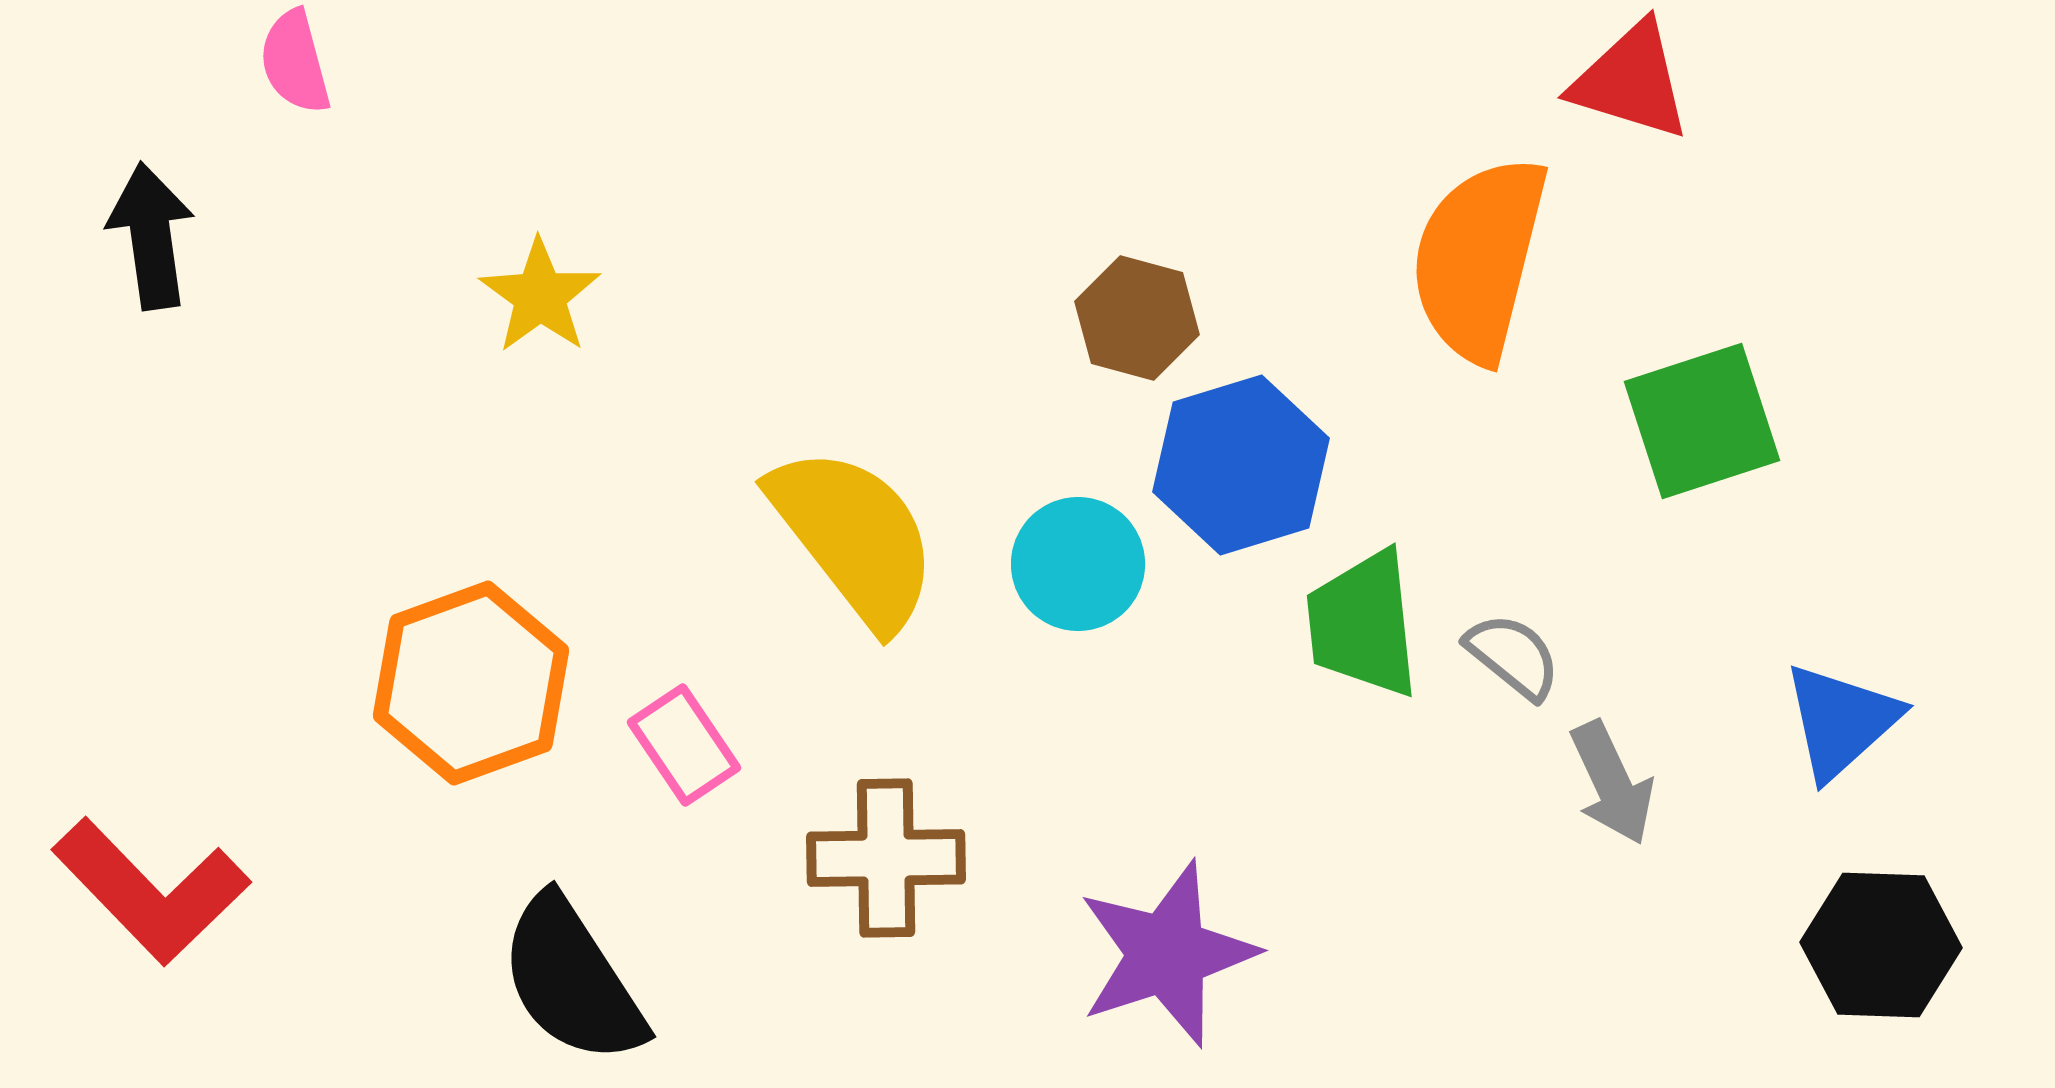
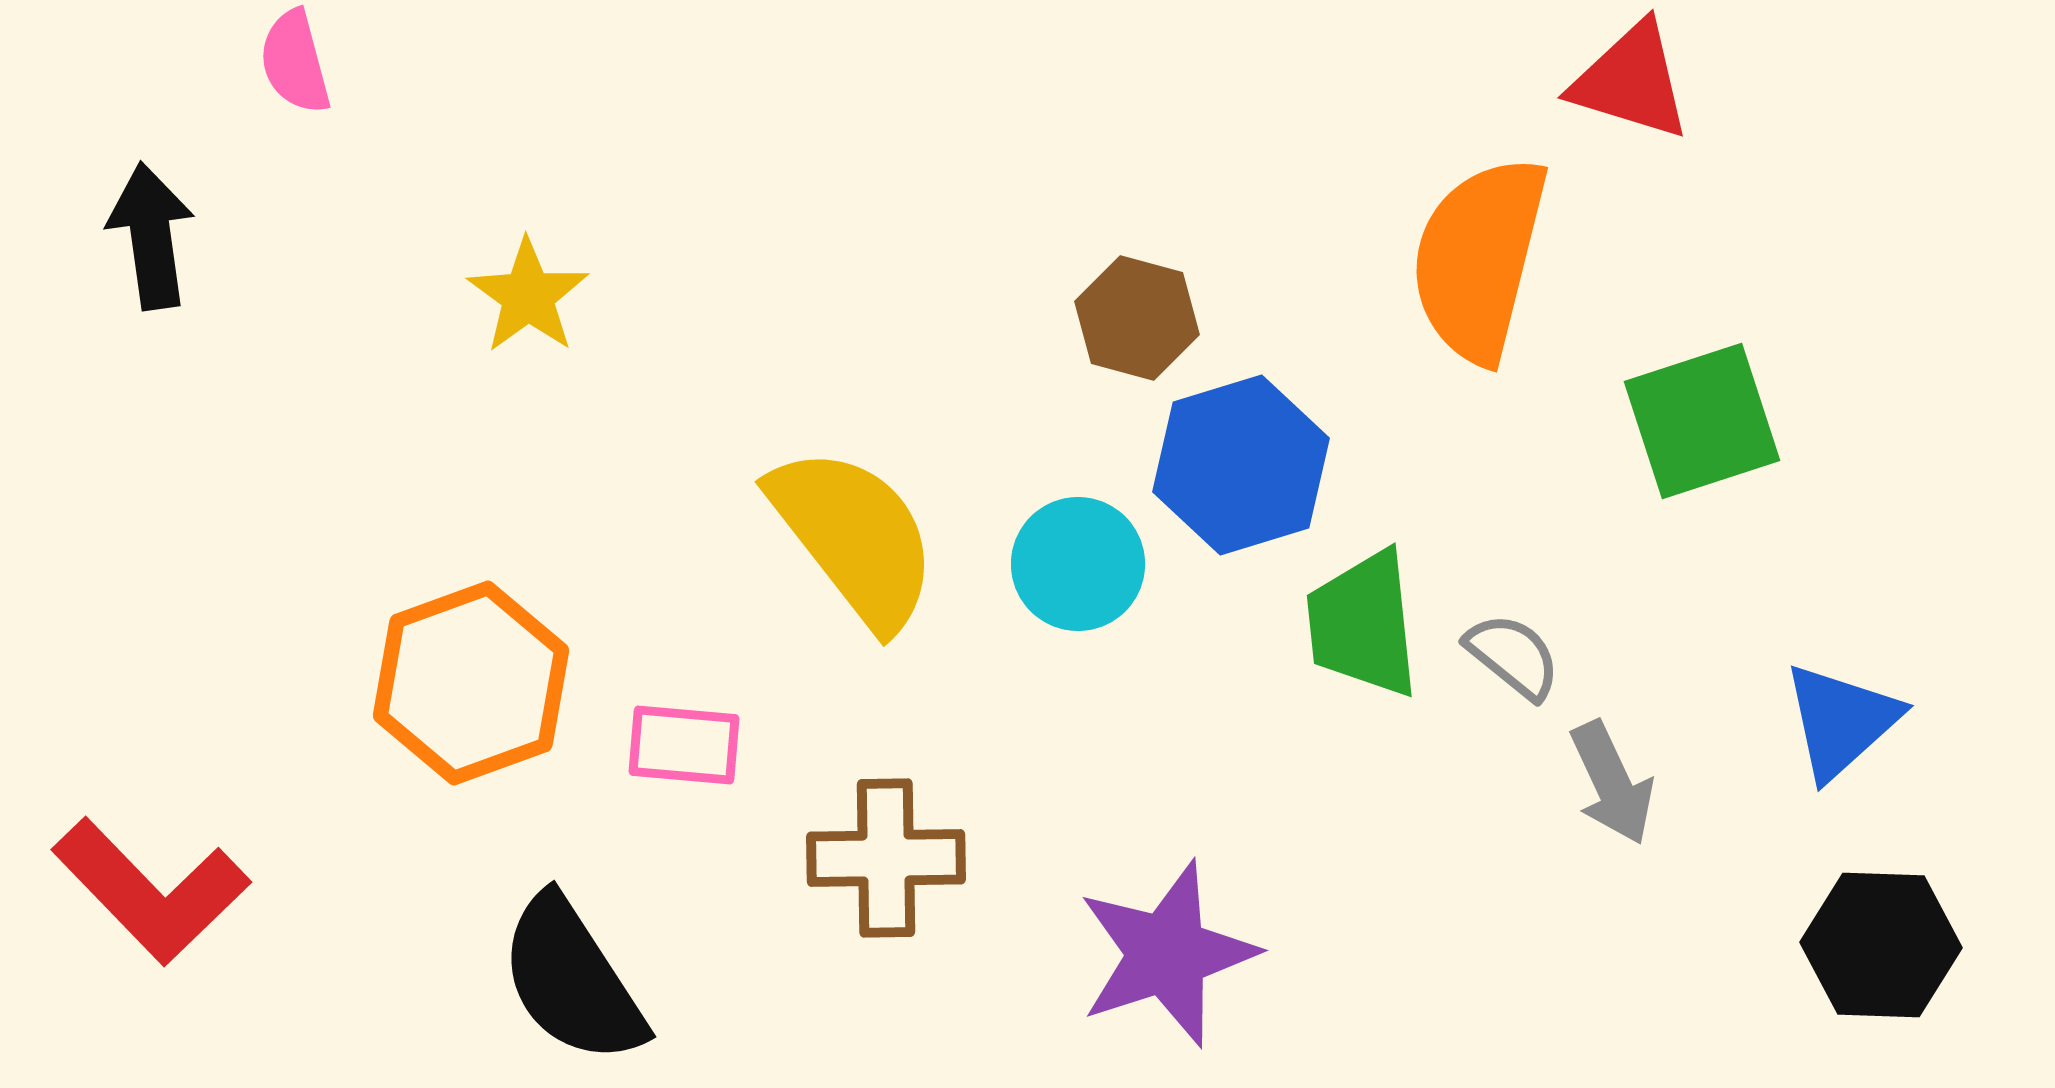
yellow star: moved 12 px left
pink rectangle: rotated 51 degrees counterclockwise
